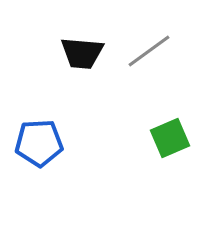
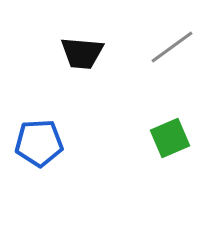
gray line: moved 23 px right, 4 px up
